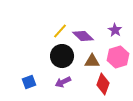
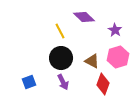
yellow line: rotated 70 degrees counterclockwise
purple diamond: moved 1 px right, 19 px up
black circle: moved 1 px left, 2 px down
brown triangle: rotated 28 degrees clockwise
purple arrow: rotated 91 degrees counterclockwise
